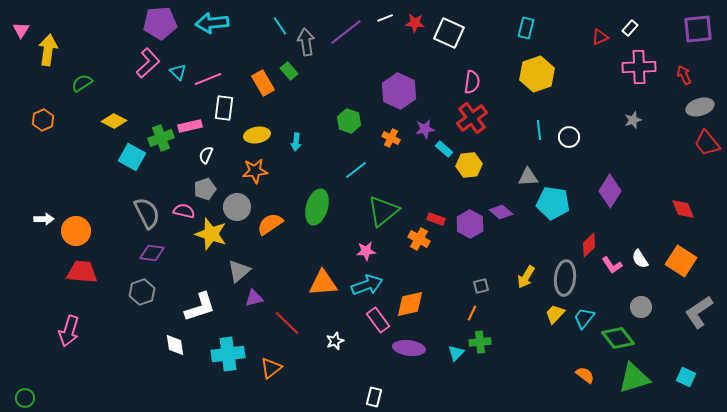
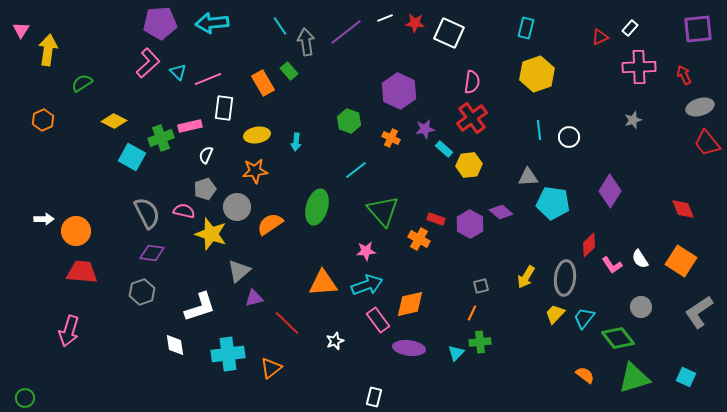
green triangle at (383, 211): rotated 32 degrees counterclockwise
